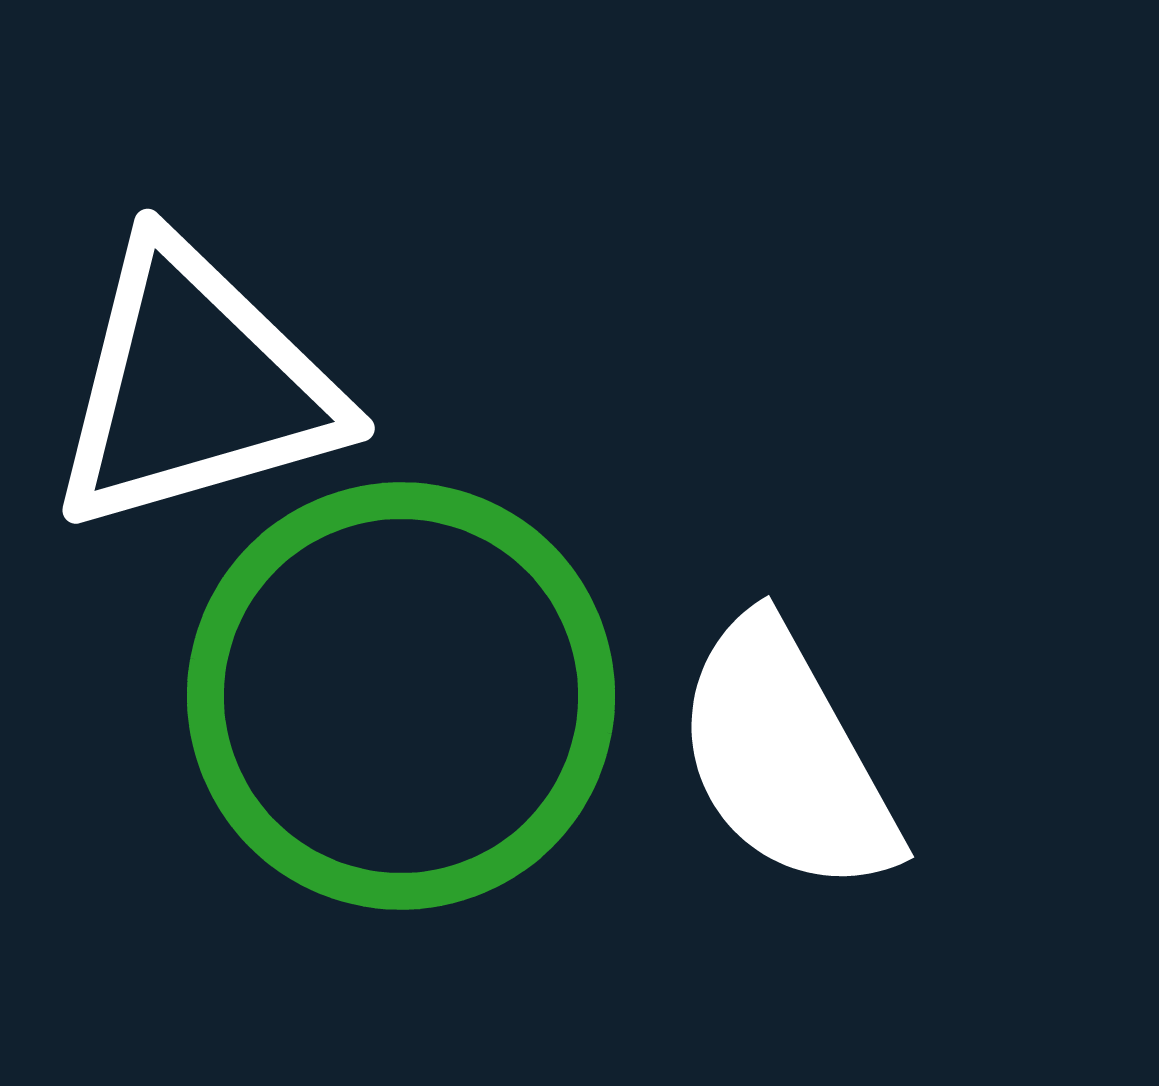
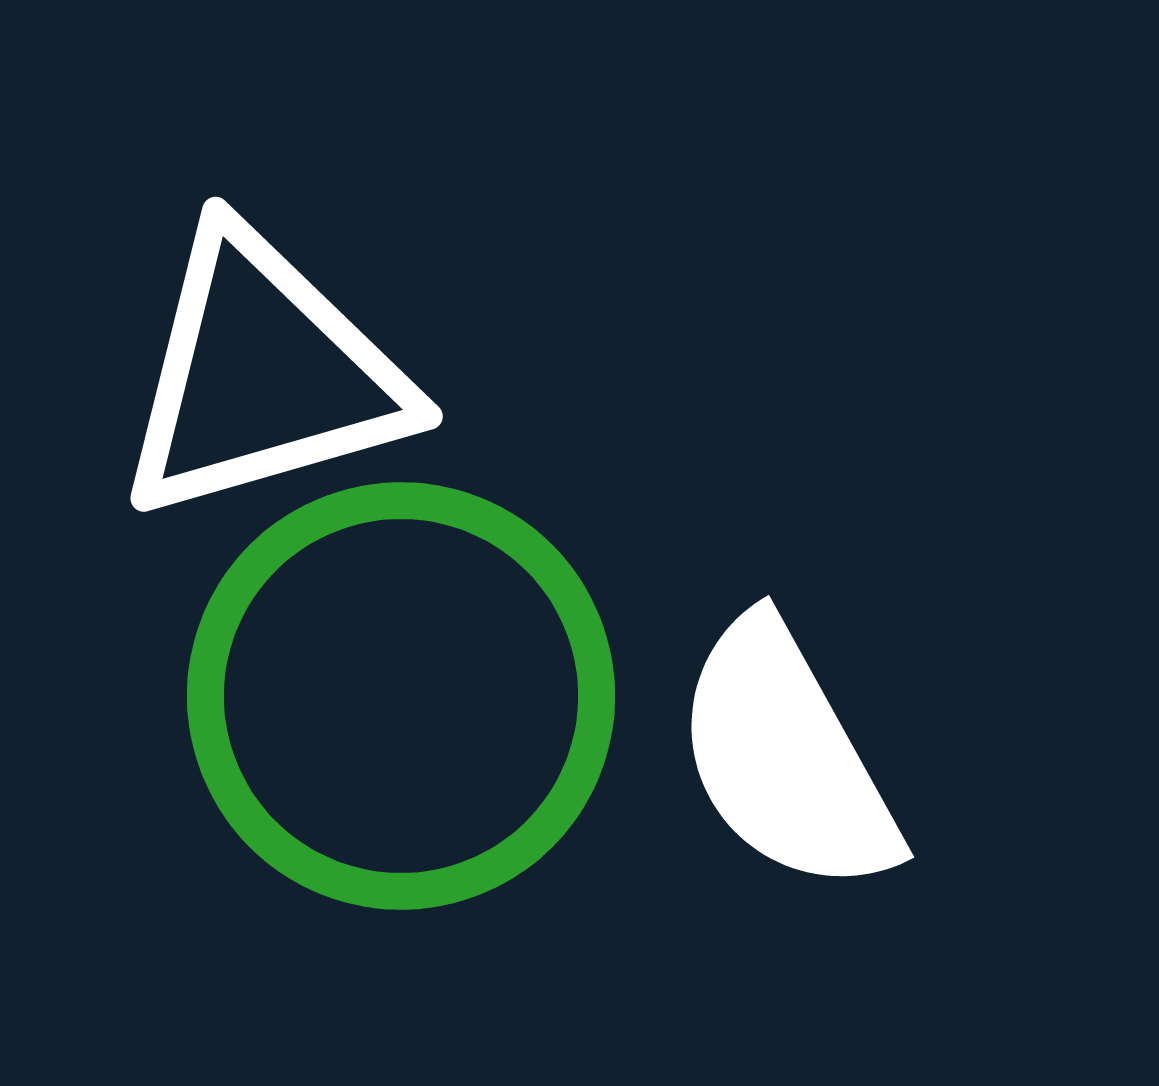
white triangle: moved 68 px right, 12 px up
